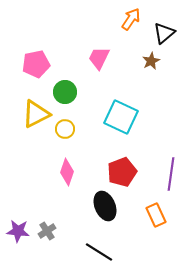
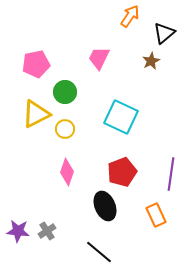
orange arrow: moved 1 px left, 3 px up
black line: rotated 8 degrees clockwise
